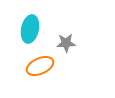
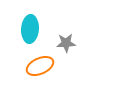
cyan ellipse: rotated 8 degrees counterclockwise
